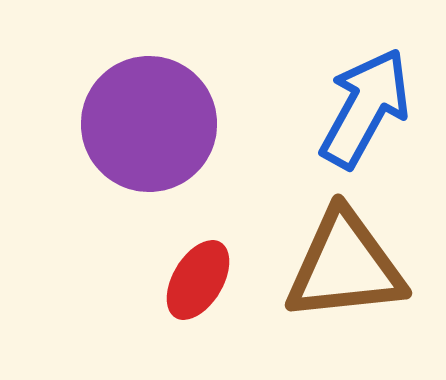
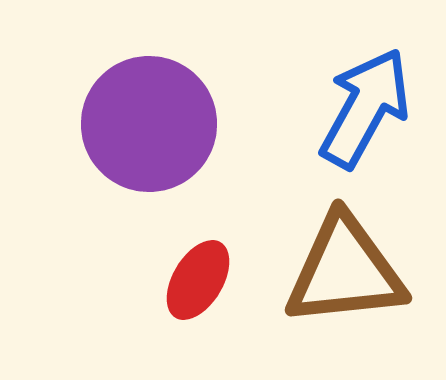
brown triangle: moved 5 px down
